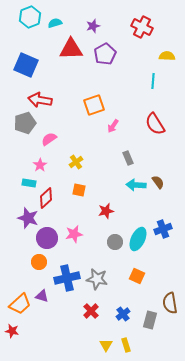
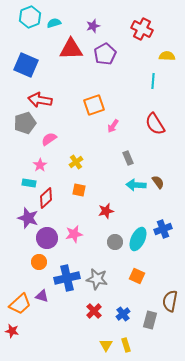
cyan semicircle at (55, 23): moved 1 px left
red cross at (142, 27): moved 2 px down
brown semicircle at (170, 303): moved 2 px up; rotated 20 degrees clockwise
red cross at (91, 311): moved 3 px right
